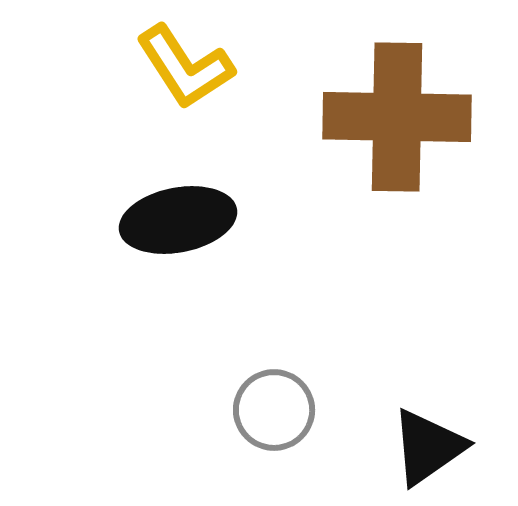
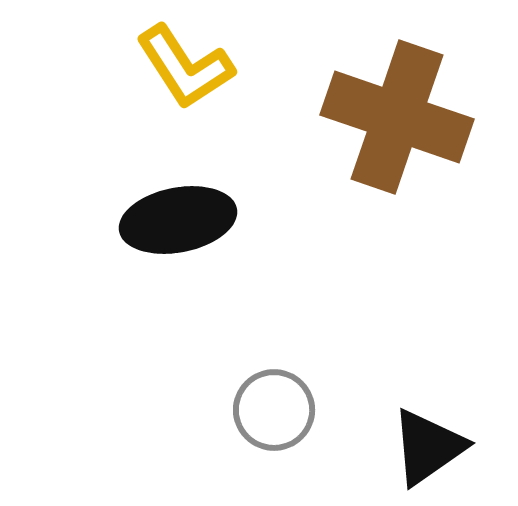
brown cross: rotated 18 degrees clockwise
